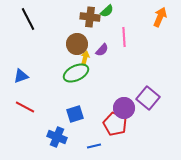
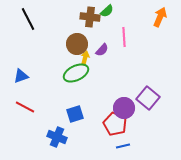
blue line: moved 29 px right
